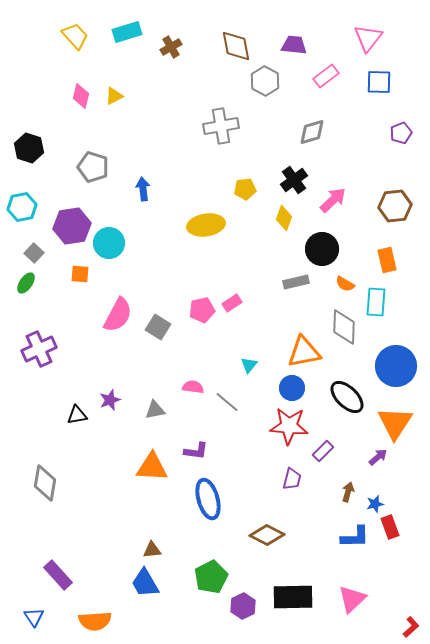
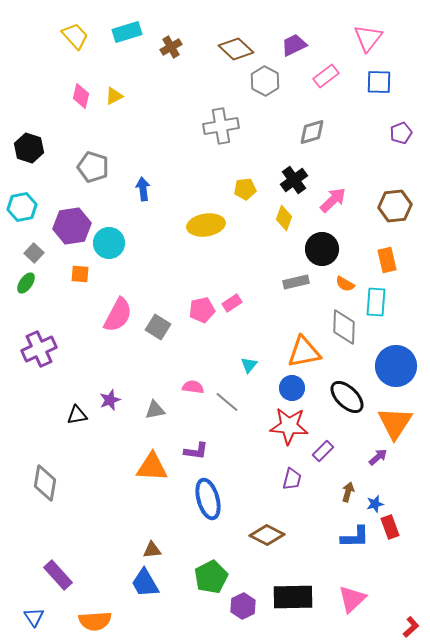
purple trapezoid at (294, 45): rotated 32 degrees counterclockwise
brown diamond at (236, 46): moved 3 px down; rotated 36 degrees counterclockwise
